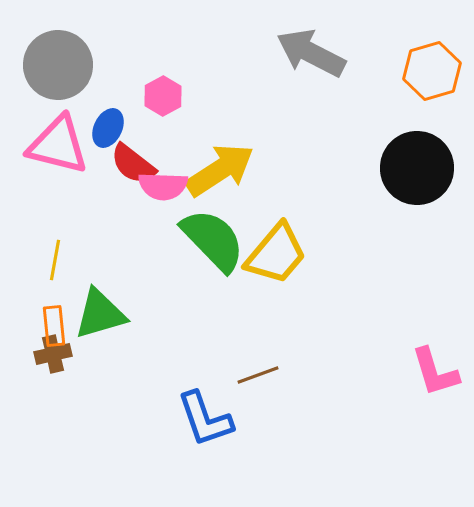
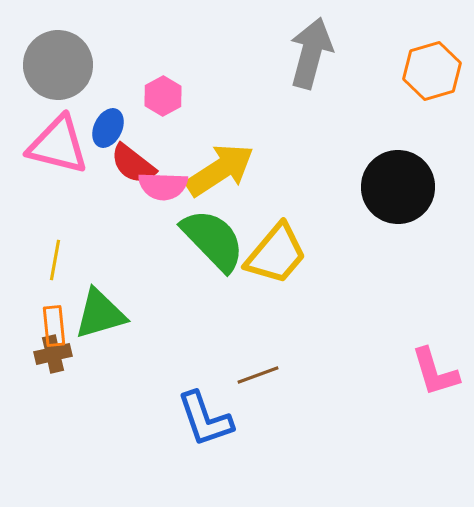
gray arrow: rotated 78 degrees clockwise
black circle: moved 19 px left, 19 px down
